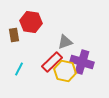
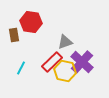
purple cross: rotated 25 degrees clockwise
cyan line: moved 2 px right, 1 px up
